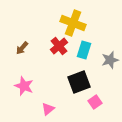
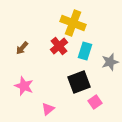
cyan rectangle: moved 1 px right, 1 px down
gray star: moved 2 px down
